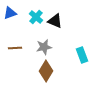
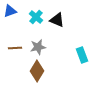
blue triangle: moved 2 px up
black triangle: moved 2 px right, 1 px up
gray star: moved 6 px left
brown diamond: moved 9 px left
